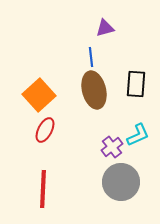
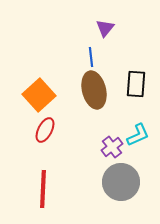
purple triangle: rotated 36 degrees counterclockwise
